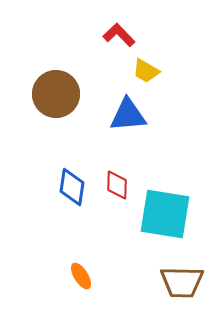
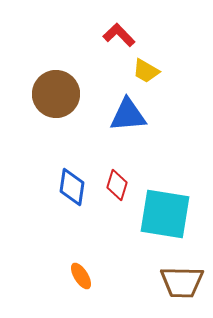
red diamond: rotated 16 degrees clockwise
